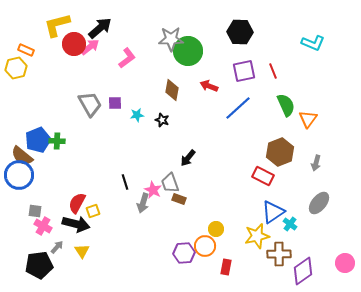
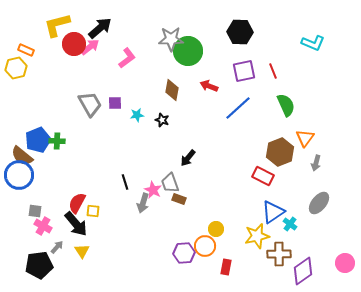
orange triangle at (308, 119): moved 3 px left, 19 px down
yellow square at (93, 211): rotated 24 degrees clockwise
black arrow at (76, 224): rotated 36 degrees clockwise
